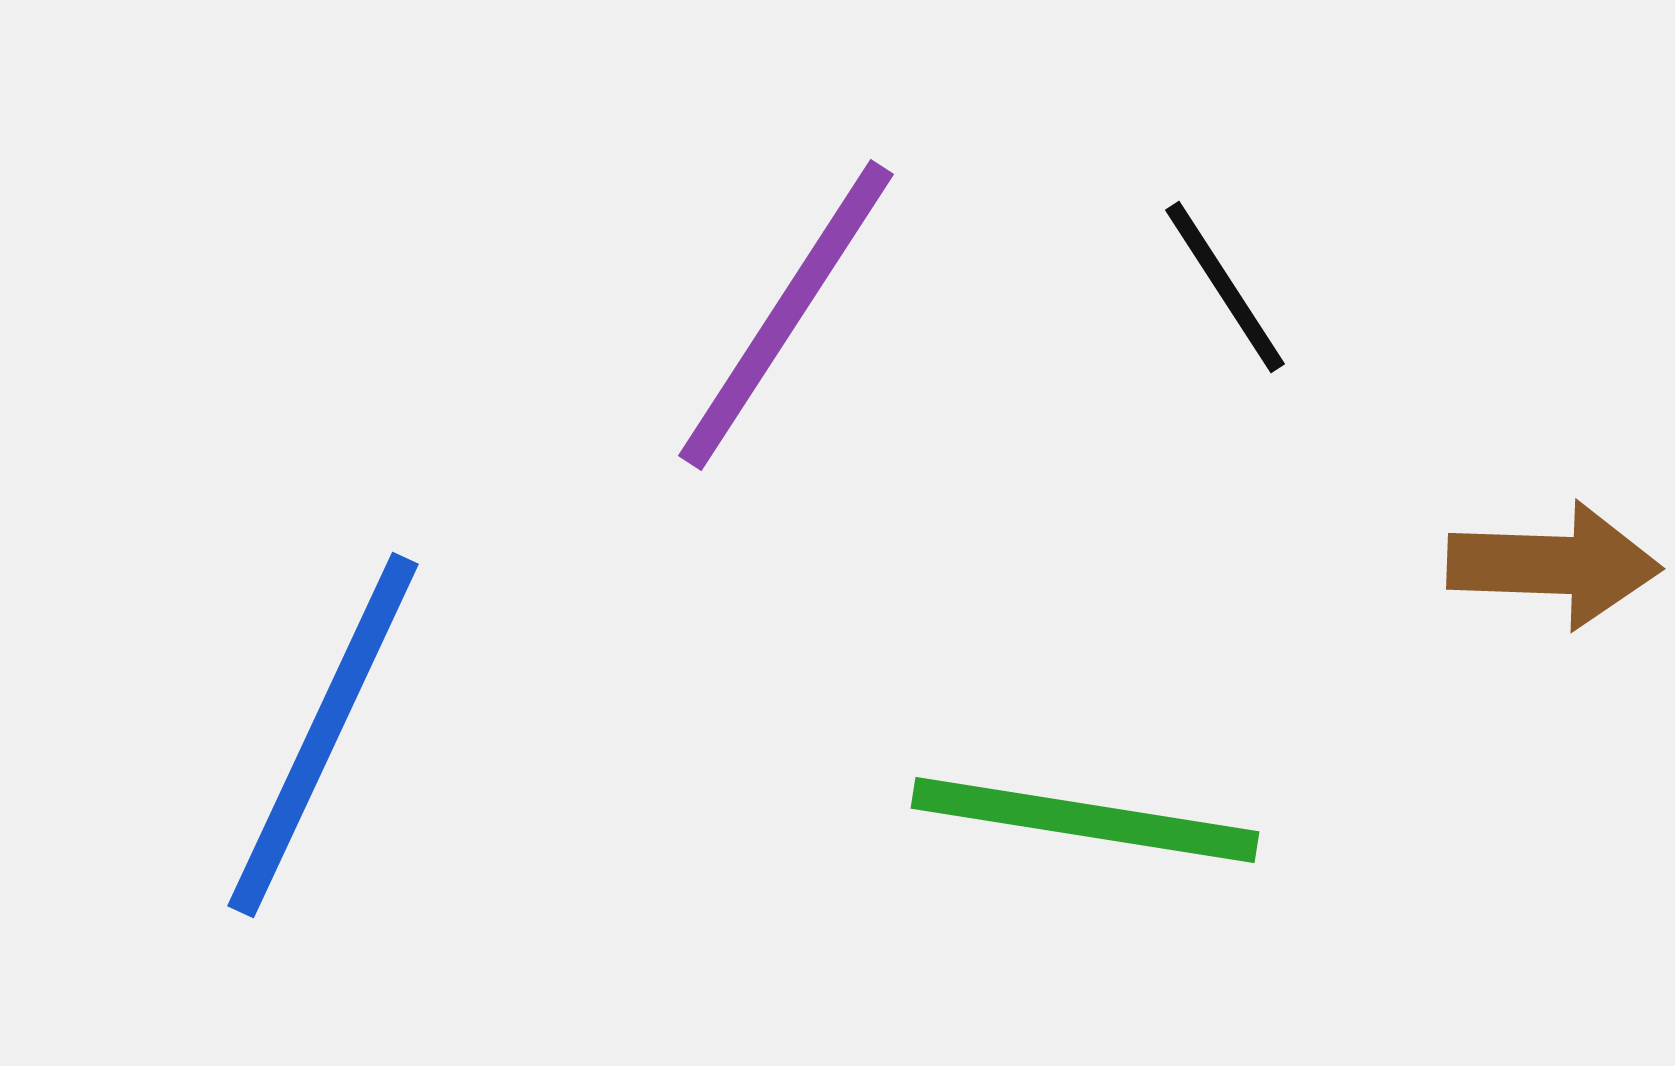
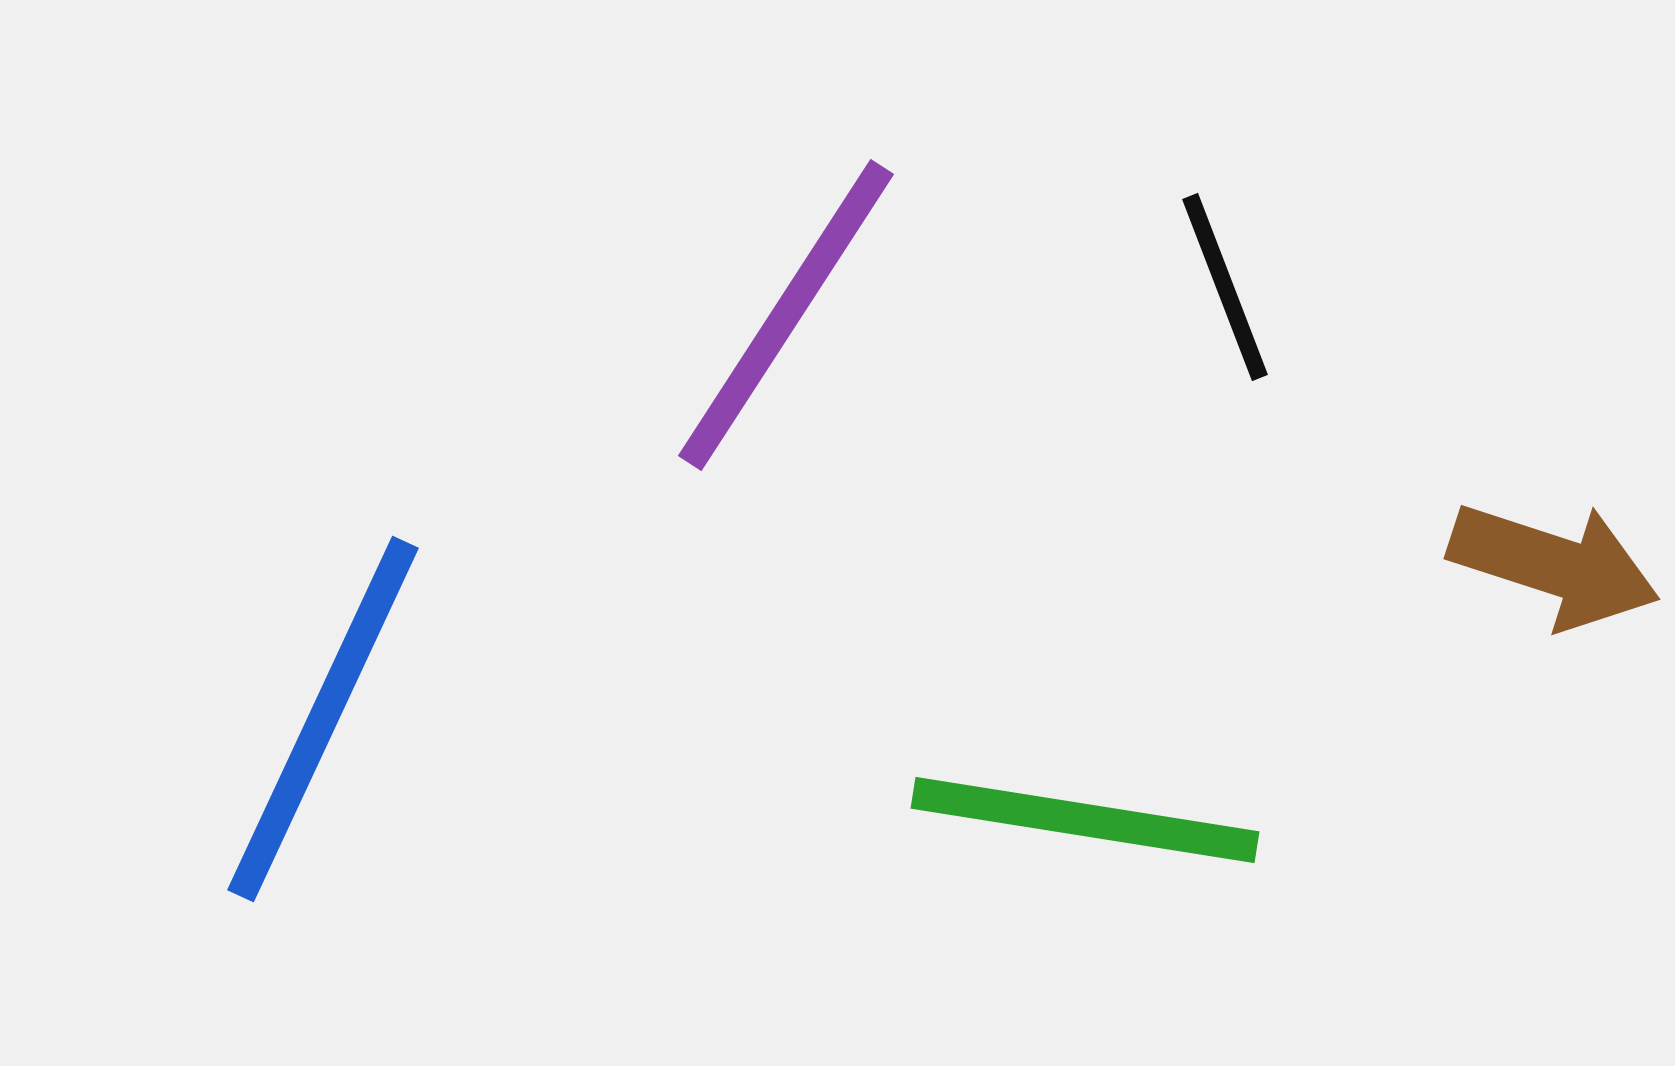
black line: rotated 12 degrees clockwise
brown arrow: rotated 16 degrees clockwise
blue line: moved 16 px up
